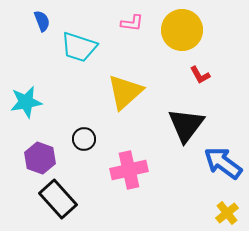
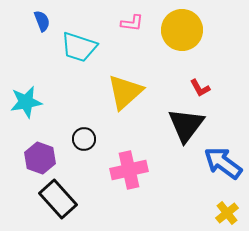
red L-shape: moved 13 px down
